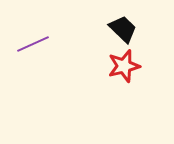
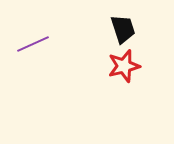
black trapezoid: rotated 28 degrees clockwise
